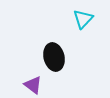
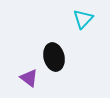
purple triangle: moved 4 px left, 7 px up
